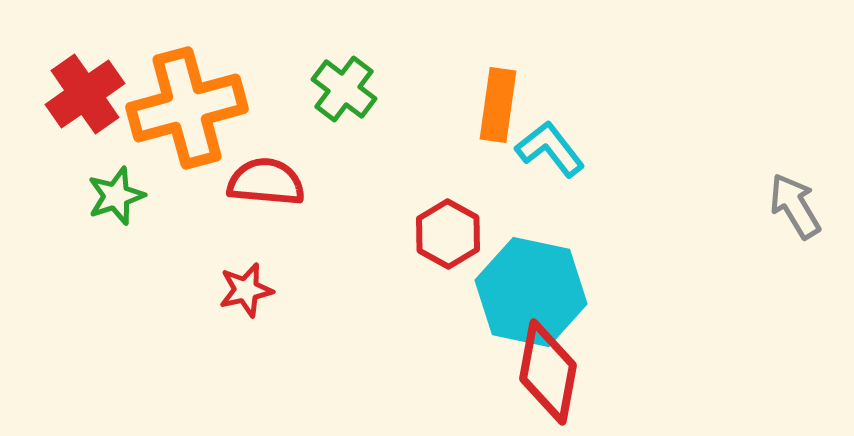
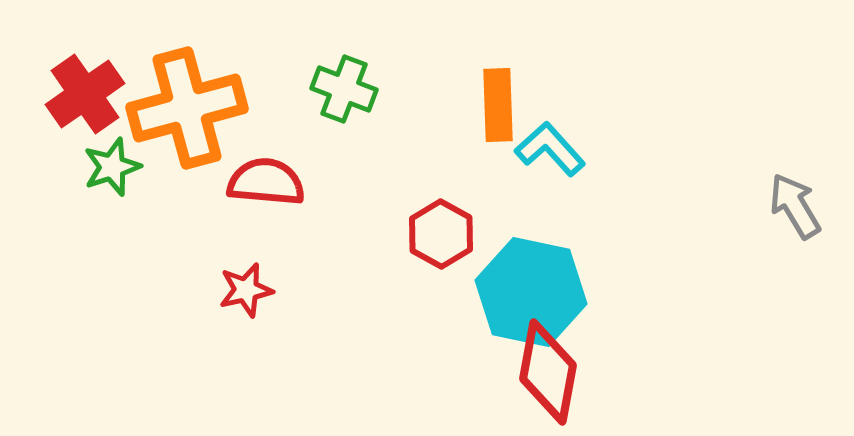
green cross: rotated 16 degrees counterclockwise
orange rectangle: rotated 10 degrees counterclockwise
cyan L-shape: rotated 4 degrees counterclockwise
green star: moved 4 px left, 29 px up
red hexagon: moved 7 px left
